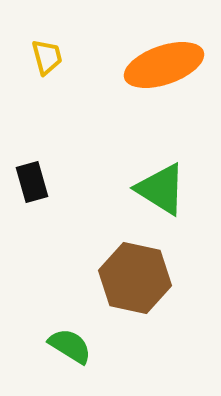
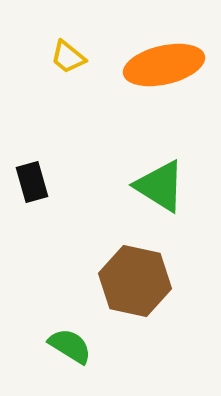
yellow trapezoid: moved 21 px right; rotated 144 degrees clockwise
orange ellipse: rotated 6 degrees clockwise
green triangle: moved 1 px left, 3 px up
brown hexagon: moved 3 px down
